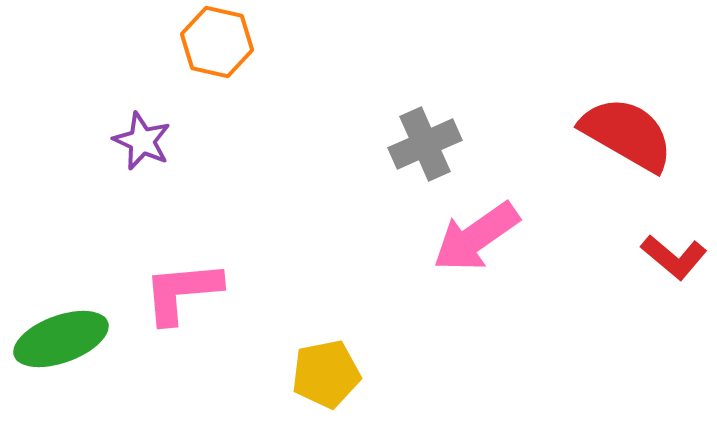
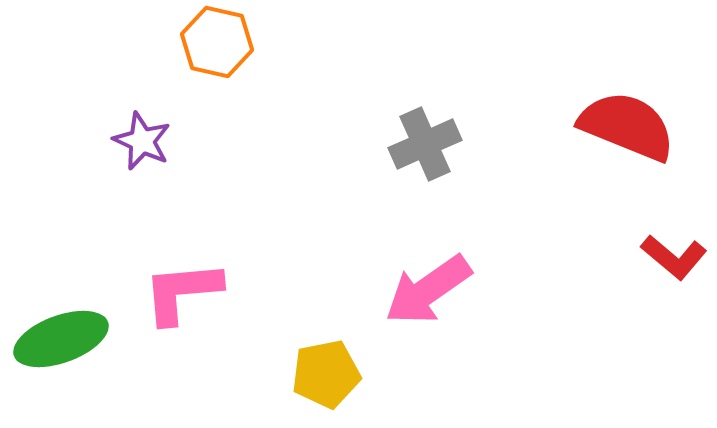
red semicircle: moved 8 px up; rotated 8 degrees counterclockwise
pink arrow: moved 48 px left, 53 px down
